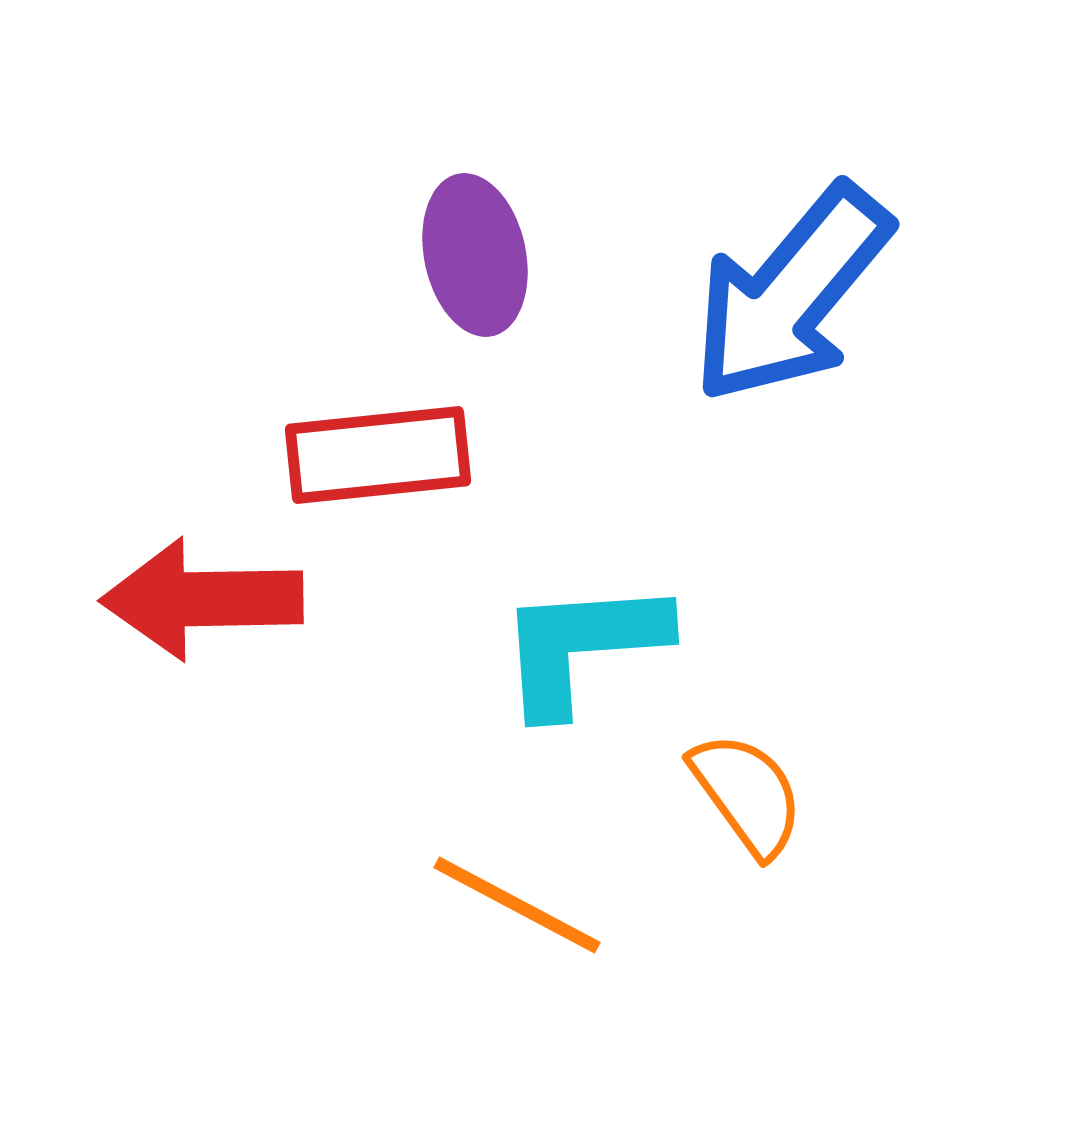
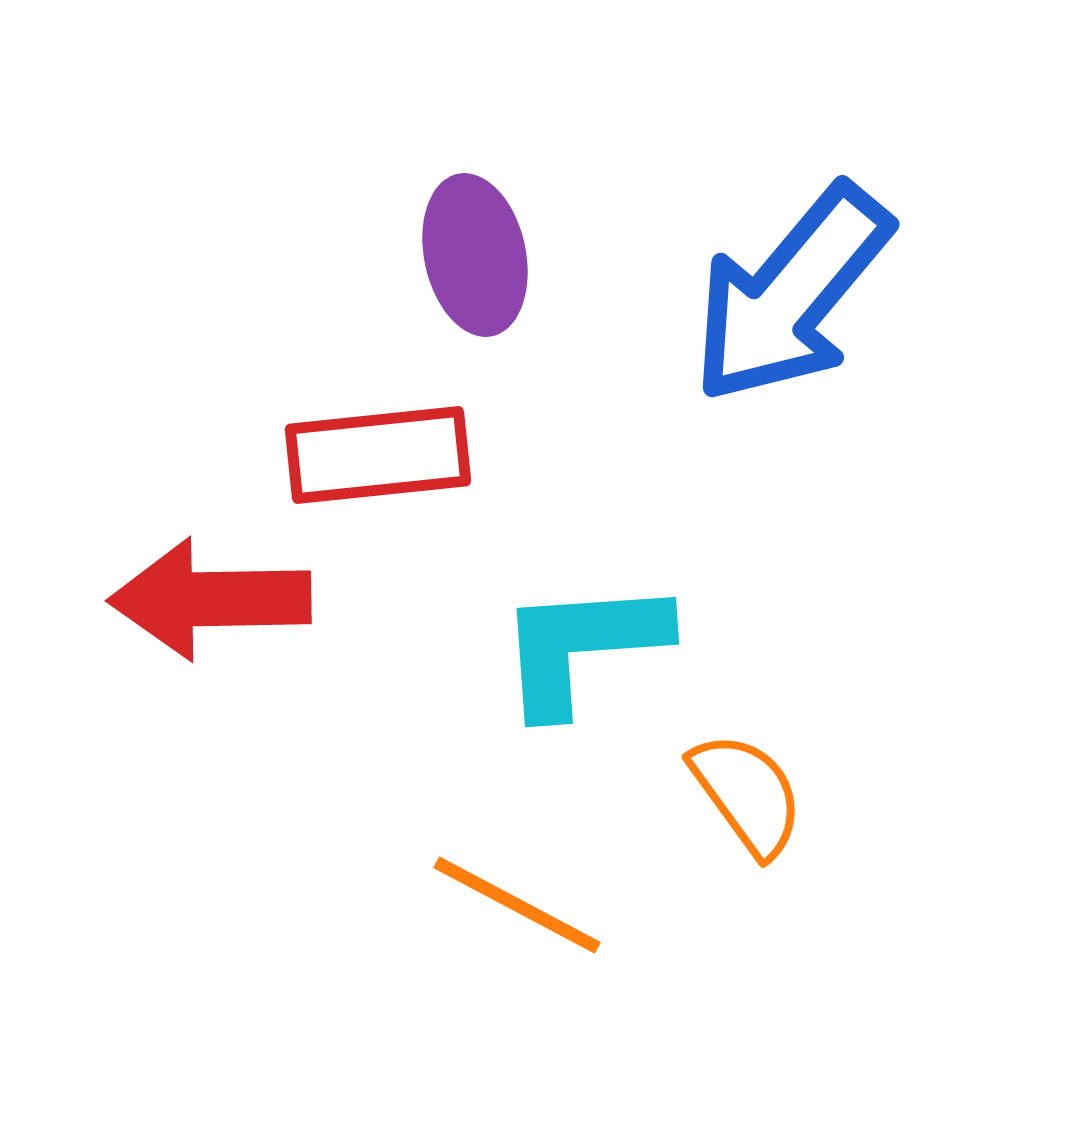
red arrow: moved 8 px right
